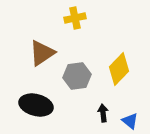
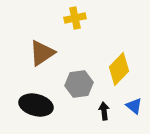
gray hexagon: moved 2 px right, 8 px down
black arrow: moved 1 px right, 2 px up
blue triangle: moved 4 px right, 15 px up
